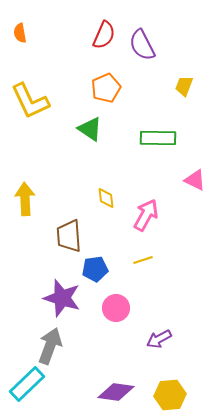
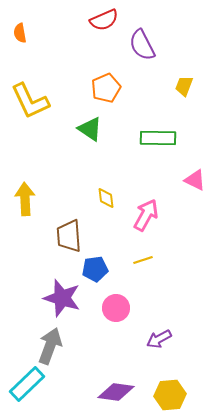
red semicircle: moved 15 px up; rotated 44 degrees clockwise
